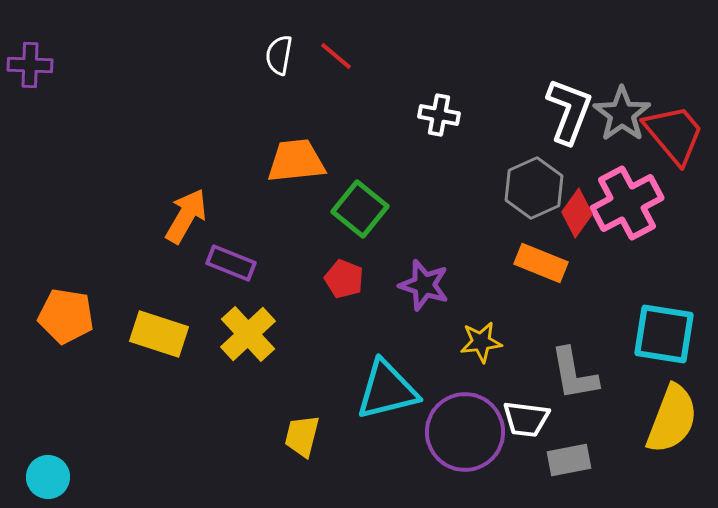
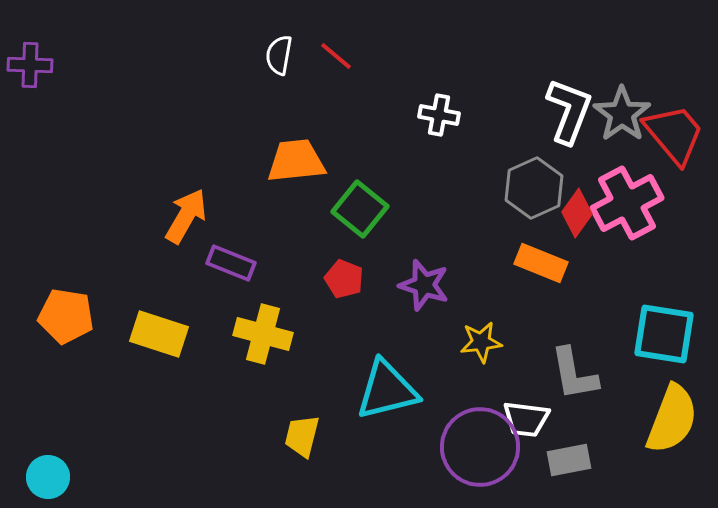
yellow cross: moved 15 px right; rotated 32 degrees counterclockwise
purple circle: moved 15 px right, 15 px down
